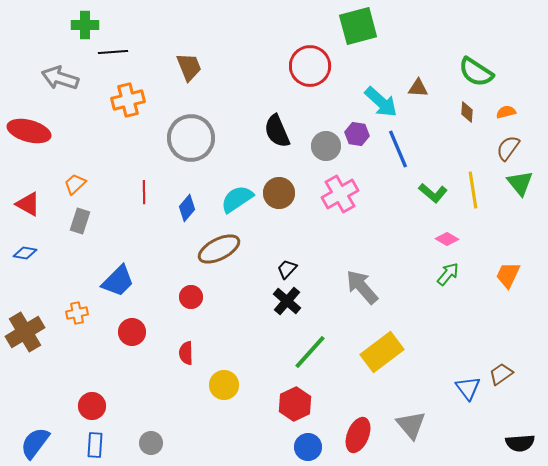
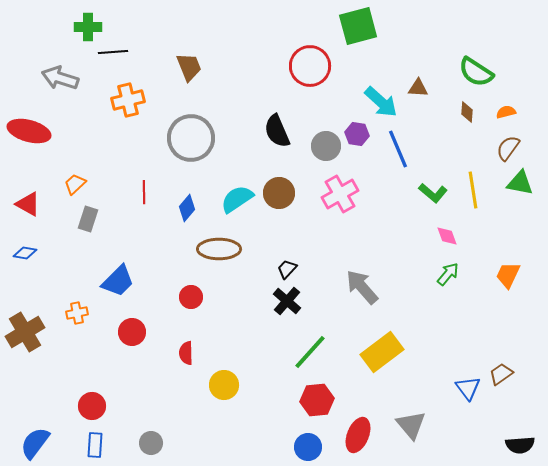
green cross at (85, 25): moved 3 px right, 2 px down
green triangle at (520, 183): rotated 40 degrees counterclockwise
gray rectangle at (80, 221): moved 8 px right, 2 px up
pink diamond at (447, 239): moved 3 px up; rotated 40 degrees clockwise
brown ellipse at (219, 249): rotated 27 degrees clockwise
red hexagon at (295, 404): moved 22 px right, 4 px up; rotated 20 degrees clockwise
black semicircle at (520, 443): moved 2 px down
